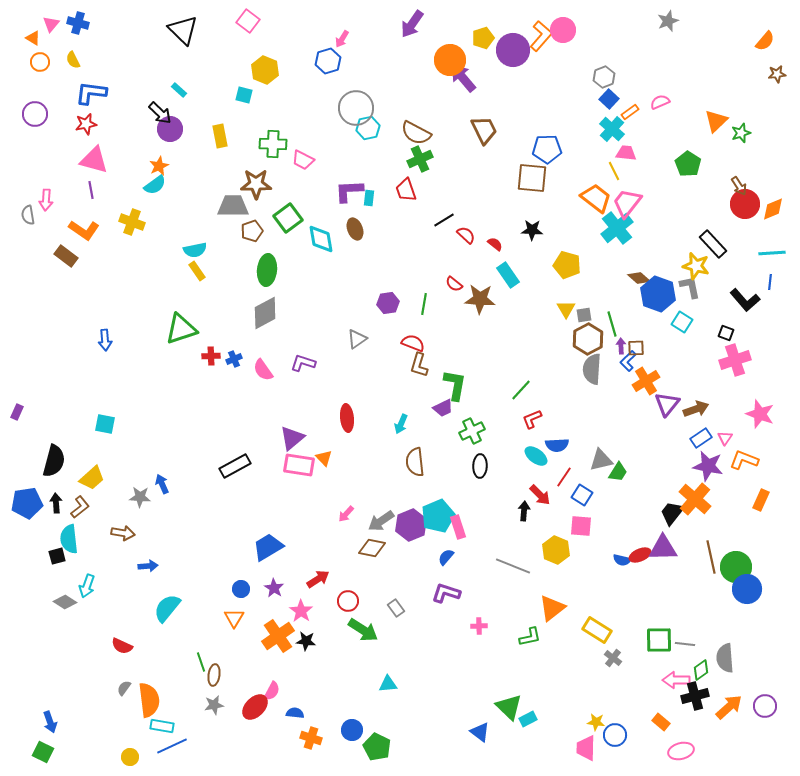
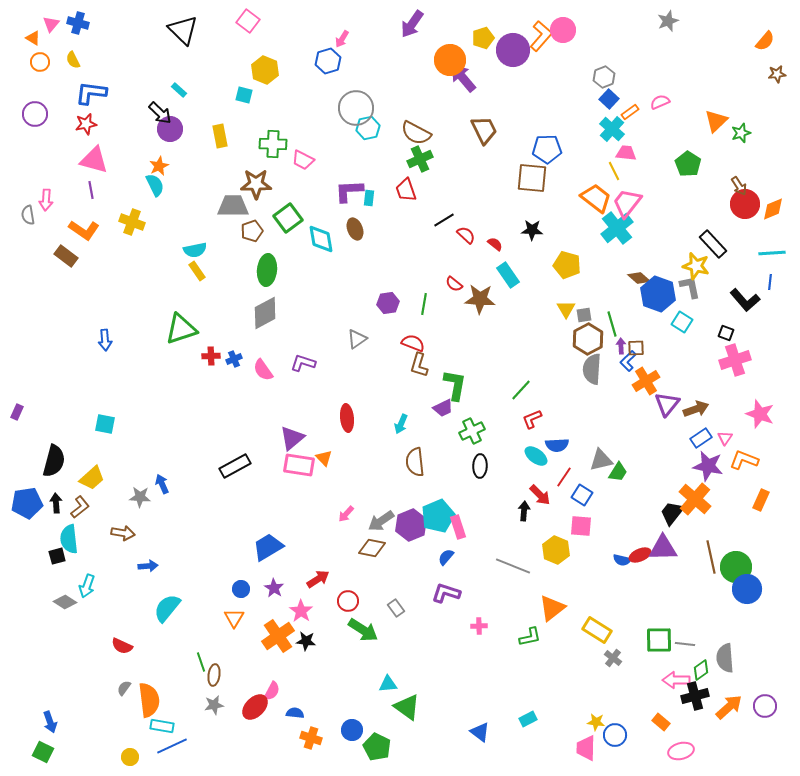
cyan semicircle at (155, 185): rotated 80 degrees counterclockwise
green triangle at (509, 707): moved 102 px left; rotated 8 degrees counterclockwise
